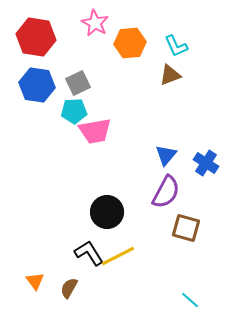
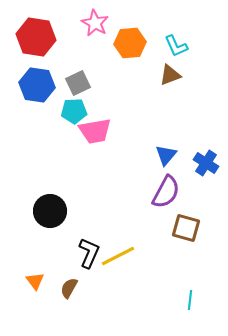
black circle: moved 57 px left, 1 px up
black L-shape: rotated 56 degrees clockwise
cyan line: rotated 54 degrees clockwise
